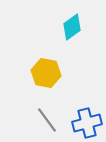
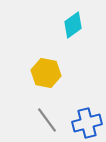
cyan diamond: moved 1 px right, 2 px up
